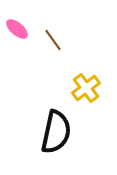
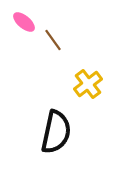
pink ellipse: moved 7 px right, 7 px up
yellow cross: moved 2 px right, 4 px up
